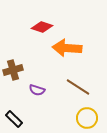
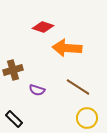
red diamond: moved 1 px right
